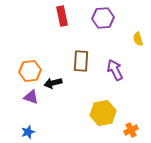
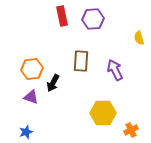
purple hexagon: moved 10 px left, 1 px down
yellow semicircle: moved 1 px right, 1 px up
orange hexagon: moved 2 px right, 2 px up
black arrow: rotated 48 degrees counterclockwise
yellow hexagon: rotated 10 degrees clockwise
blue star: moved 2 px left
